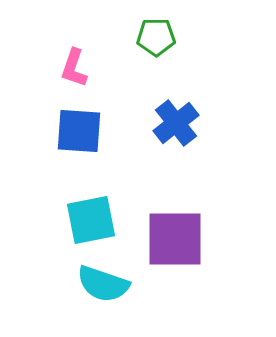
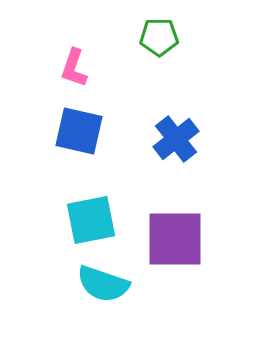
green pentagon: moved 3 px right
blue cross: moved 16 px down
blue square: rotated 9 degrees clockwise
